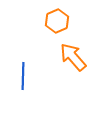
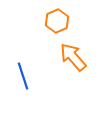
blue line: rotated 20 degrees counterclockwise
